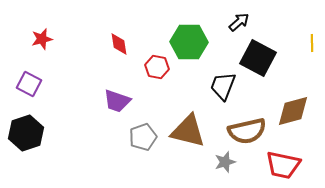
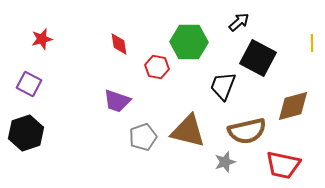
brown diamond: moved 5 px up
